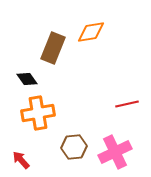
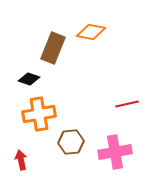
orange diamond: rotated 20 degrees clockwise
black diamond: moved 2 px right; rotated 35 degrees counterclockwise
orange cross: moved 1 px right, 1 px down
brown hexagon: moved 3 px left, 5 px up
pink cross: rotated 16 degrees clockwise
red arrow: rotated 30 degrees clockwise
